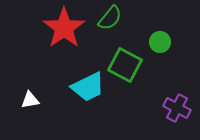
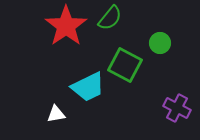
red star: moved 2 px right, 2 px up
green circle: moved 1 px down
white triangle: moved 26 px right, 14 px down
